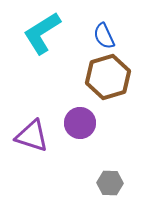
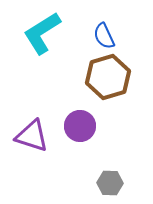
purple circle: moved 3 px down
